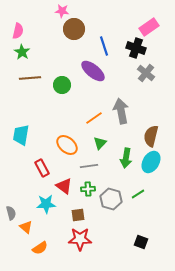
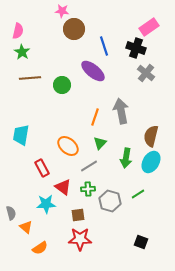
orange line: moved 1 px right, 1 px up; rotated 36 degrees counterclockwise
orange ellipse: moved 1 px right, 1 px down
gray line: rotated 24 degrees counterclockwise
red triangle: moved 1 px left, 1 px down
gray hexagon: moved 1 px left, 2 px down
